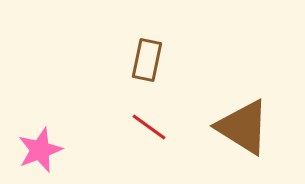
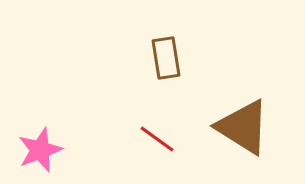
brown rectangle: moved 19 px right, 2 px up; rotated 21 degrees counterclockwise
red line: moved 8 px right, 12 px down
